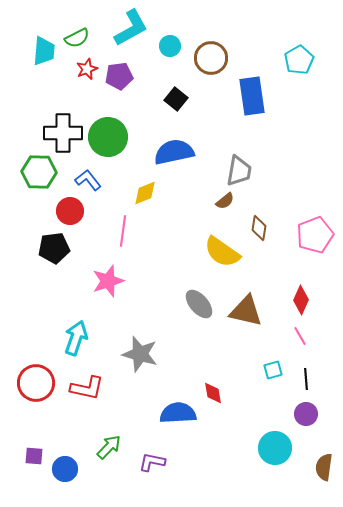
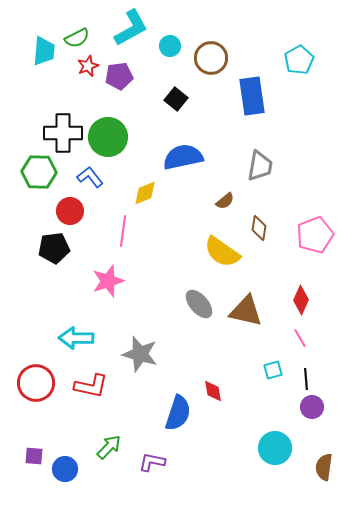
red star at (87, 69): moved 1 px right, 3 px up
blue semicircle at (174, 152): moved 9 px right, 5 px down
gray trapezoid at (239, 171): moved 21 px right, 5 px up
blue L-shape at (88, 180): moved 2 px right, 3 px up
pink line at (300, 336): moved 2 px down
cyan arrow at (76, 338): rotated 108 degrees counterclockwise
red L-shape at (87, 388): moved 4 px right, 2 px up
red diamond at (213, 393): moved 2 px up
blue semicircle at (178, 413): rotated 111 degrees clockwise
purple circle at (306, 414): moved 6 px right, 7 px up
